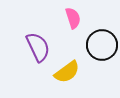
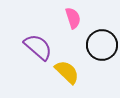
purple semicircle: rotated 24 degrees counterclockwise
yellow semicircle: rotated 100 degrees counterclockwise
